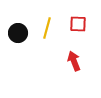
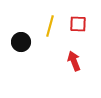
yellow line: moved 3 px right, 2 px up
black circle: moved 3 px right, 9 px down
